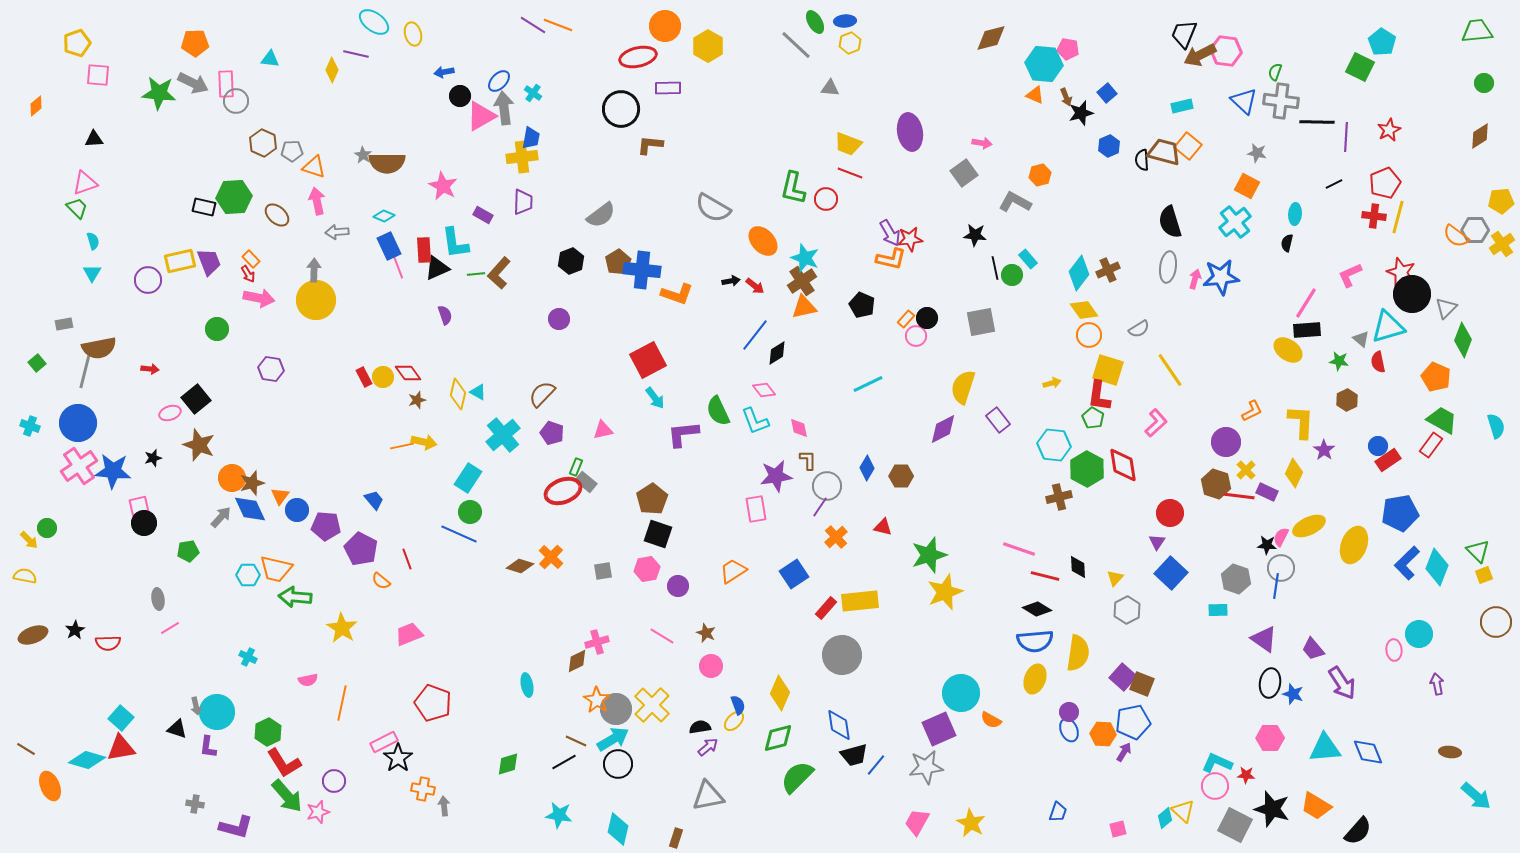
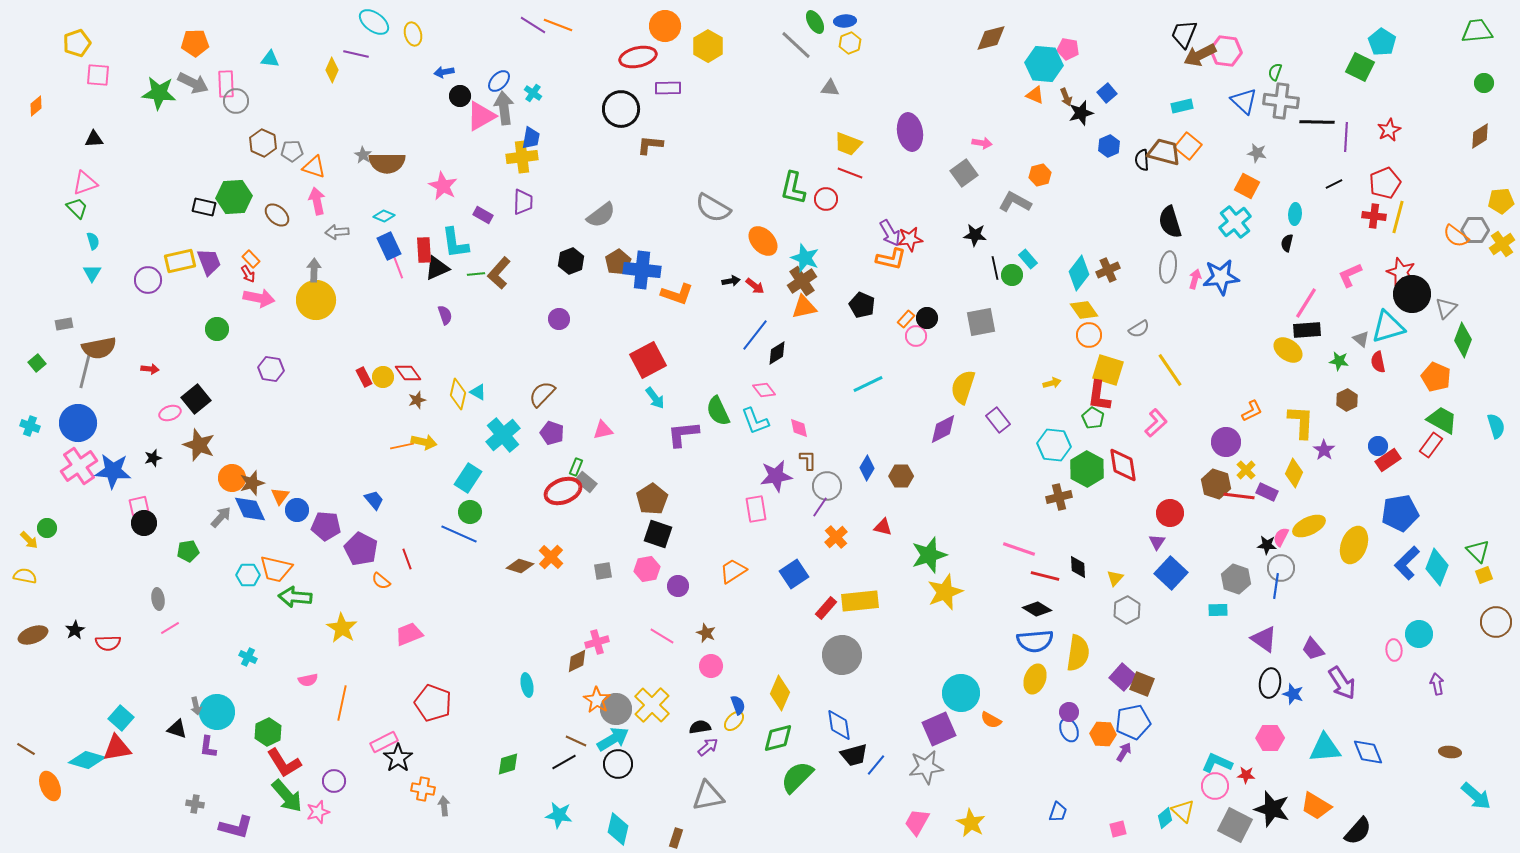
red triangle at (121, 748): moved 4 px left
